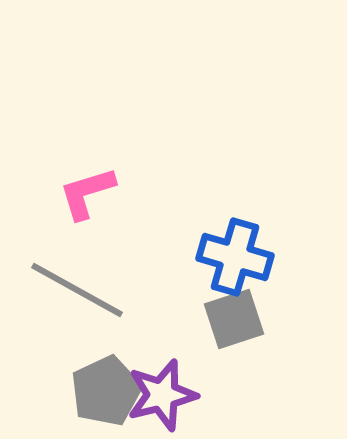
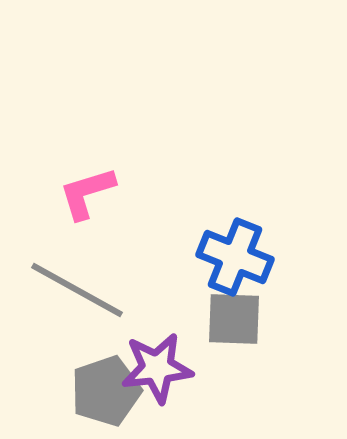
blue cross: rotated 6 degrees clockwise
gray square: rotated 20 degrees clockwise
gray pentagon: rotated 6 degrees clockwise
purple star: moved 5 px left, 27 px up; rotated 8 degrees clockwise
